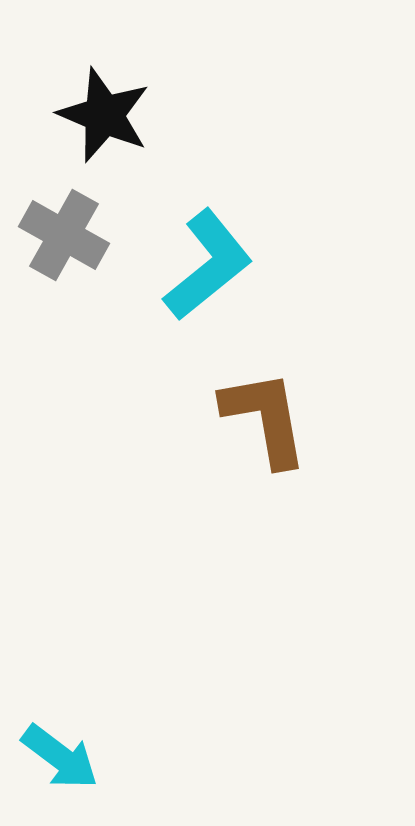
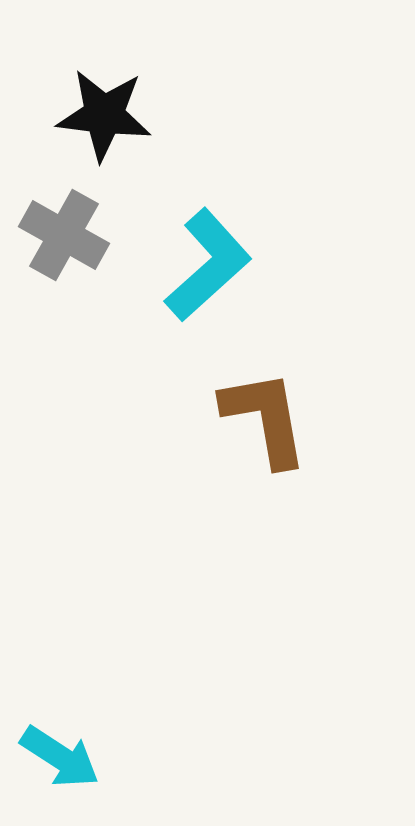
black star: rotated 16 degrees counterclockwise
cyan L-shape: rotated 3 degrees counterclockwise
cyan arrow: rotated 4 degrees counterclockwise
